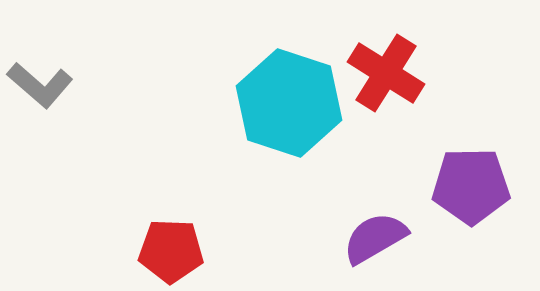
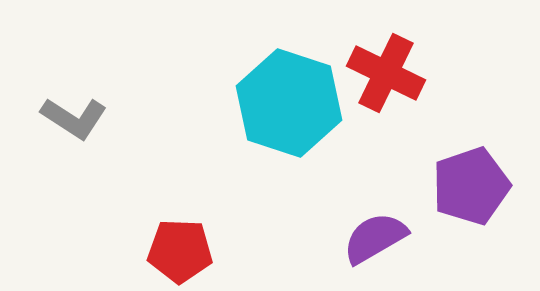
red cross: rotated 6 degrees counterclockwise
gray L-shape: moved 34 px right, 33 px down; rotated 8 degrees counterclockwise
purple pentagon: rotated 18 degrees counterclockwise
red pentagon: moved 9 px right
